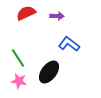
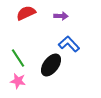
purple arrow: moved 4 px right
blue L-shape: rotated 10 degrees clockwise
black ellipse: moved 2 px right, 7 px up
pink star: moved 1 px left
